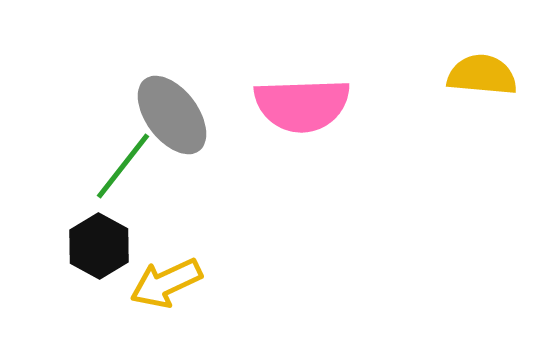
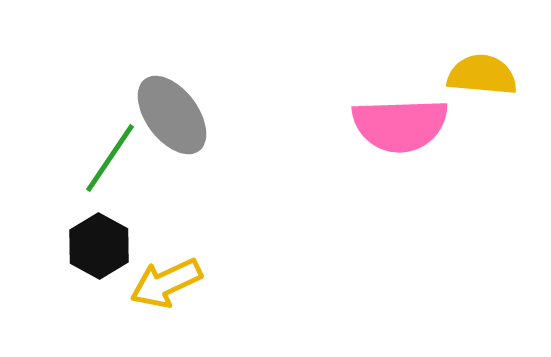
pink semicircle: moved 98 px right, 20 px down
green line: moved 13 px left, 8 px up; rotated 4 degrees counterclockwise
